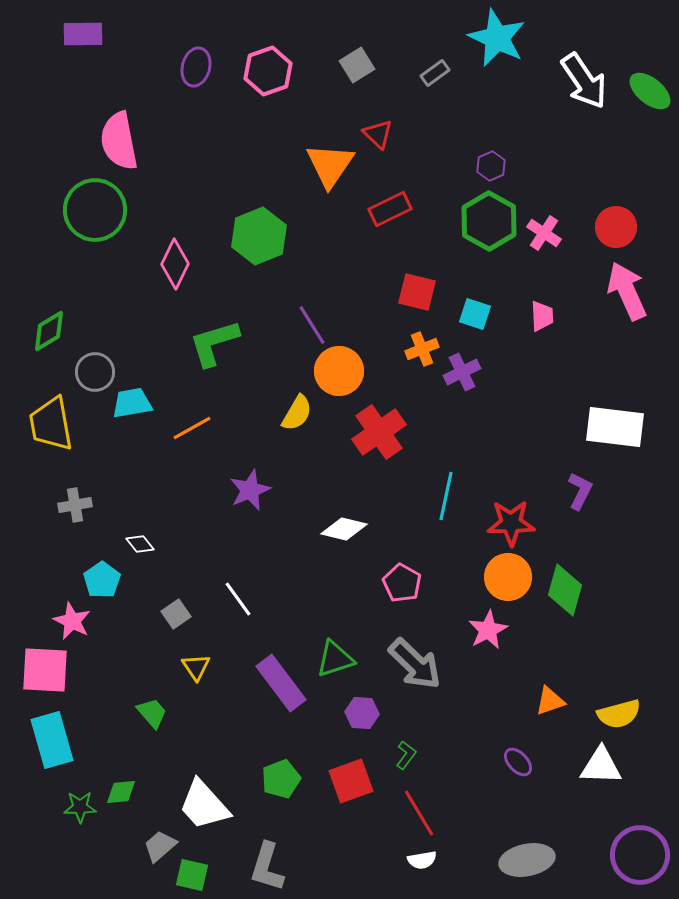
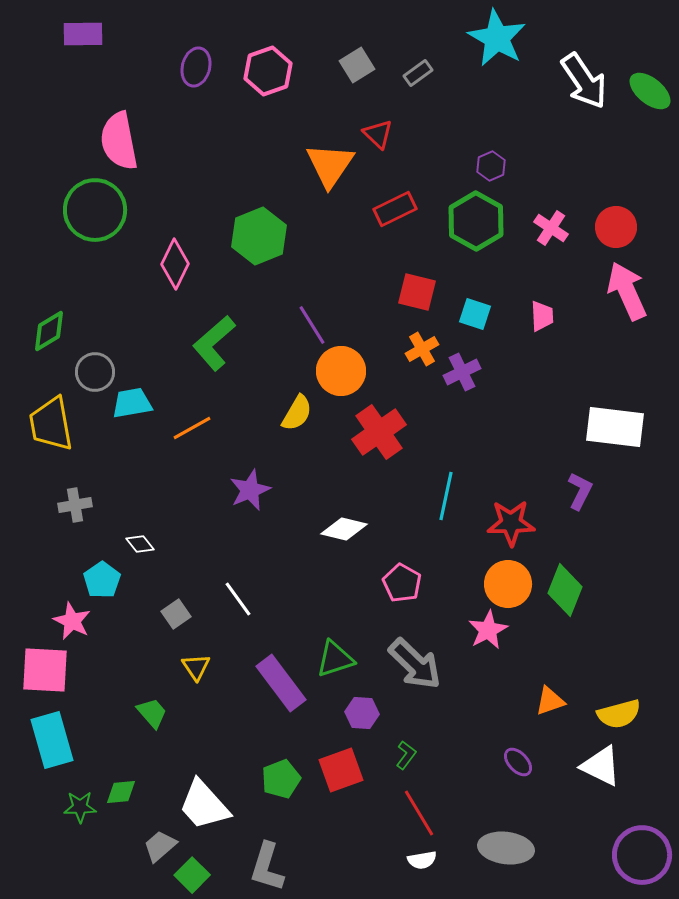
cyan star at (497, 38): rotated 4 degrees clockwise
gray rectangle at (435, 73): moved 17 px left
red rectangle at (390, 209): moved 5 px right
green hexagon at (489, 221): moved 13 px left
pink cross at (544, 233): moved 7 px right, 5 px up
green L-shape at (214, 343): rotated 24 degrees counterclockwise
orange cross at (422, 349): rotated 8 degrees counterclockwise
orange circle at (339, 371): moved 2 px right
orange circle at (508, 577): moved 7 px down
green diamond at (565, 590): rotated 6 degrees clockwise
white triangle at (601, 766): rotated 24 degrees clockwise
red square at (351, 781): moved 10 px left, 11 px up
purple circle at (640, 855): moved 2 px right
gray ellipse at (527, 860): moved 21 px left, 12 px up; rotated 18 degrees clockwise
green square at (192, 875): rotated 32 degrees clockwise
